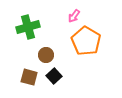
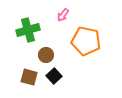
pink arrow: moved 11 px left, 1 px up
green cross: moved 3 px down
orange pentagon: rotated 20 degrees counterclockwise
